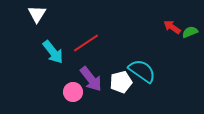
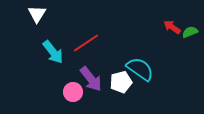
cyan semicircle: moved 2 px left, 2 px up
